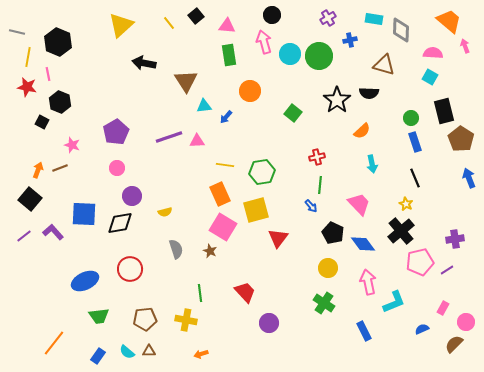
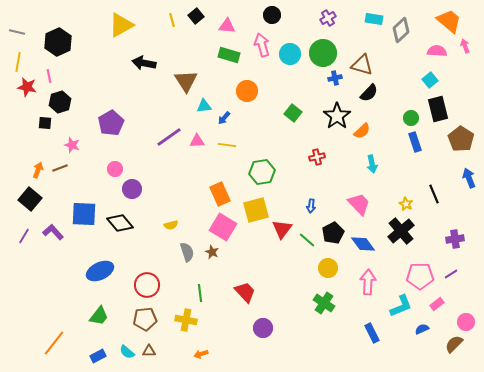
yellow line at (169, 23): moved 3 px right, 3 px up; rotated 24 degrees clockwise
yellow triangle at (121, 25): rotated 12 degrees clockwise
gray diamond at (401, 30): rotated 45 degrees clockwise
blue cross at (350, 40): moved 15 px left, 38 px down
black hexagon at (58, 42): rotated 12 degrees clockwise
pink arrow at (264, 42): moved 2 px left, 3 px down
pink semicircle at (433, 53): moved 4 px right, 2 px up
green rectangle at (229, 55): rotated 65 degrees counterclockwise
green circle at (319, 56): moved 4 px right, 3 px up
yellow line at (28, 57): moved 10 px left, 5 px down
brown triangle at (384, 65): moved 22 px left
pink line at (48, 74): moved 1 px right, 2 px down
cyan square at (430, 77): moved 3 px down; rotated 21 degrees clockwise
orange circle at (250, 91): moved 3 px left
black semicircle at (369, 93): rotated 48 degrees counterclockwise
black star at (337, 100): moved 16 px down
black hexagon at (60, 102): rotated 20 degrees clockwise
black rectangle at (444, 111): moved 6 px left, 2 px up
blue arrow at (226, 117): moved 2 px left, 1 px down
black square at (42, 122): moved 3 px right, 1 px down; rotated 24 degrees counterclockwise
purple pentagon at (116, 132): moved 5 px left, 9 px up
purple line at (169, 137): rotated 16 degrees counterclockwise
yellow line at (225, 165): moved 2 px right, 20 px up
pink circle at (117, 168): moved 2 px left, 1 px down
black line at (415, 178): moved 19 px right, 16 px down
green line at (320, 185): moved 13 px left, 55 px down; rotated 54 degrees counterclockwise
purple circle at (132, 196): moved 7 px up
blue arrow at (311, 206): rotated 48 degrees clockwise
yellow semicircle at (165, 212): moved 6 px right, 13 px down
black diamond at (120, 223): rotated 60 degrees clockwise
black pentagon at (333, 233): rotated 20 degrees clockwise
purple line at (24, 236): rotated 21 degrees counterclockwise
red triangle at (278, 238): moved 4 px right, 9 px up
gray semicircle at (176, 249): moved 11 px right, 3 px down
brown star at (210, 251): moved 2 px right, 1 px down
pink pentagon at (420, 262): moved 14 px down; rotated 12 degrees clockwise
red circle at (130, 269): moved 17 px right, 16 px down
purple line at (447, 270): moved 4 px right, 4 px down
blue ellipse at (85, 281): moved 15 px right, 10 px up
pink arrow at (368, 282): rotated 15 degrees clockwise
cyan L-shape at (394, 302): moved 7 px right, 4 px down
pink rectangle at (443, 308): moved 6 px left, 4 px up; rotated 24 degrees clockwise
green trapezoid at (99, 316): rotated 45 degrees counterclockwise
purple circle at (269, 323): moved 6 px left, 5 px down
blue rectangle at (364, 331): moved 8 px right, 2 px down
blue rectangle at (98, 356): rotated 28 degrees clockwise
